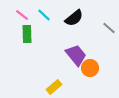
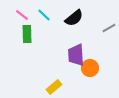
gray line: rotated 72 degrees counterclockwise
purple trapezoid: rotated 145 degrees counterclockwise
